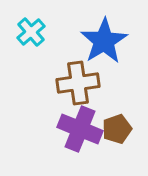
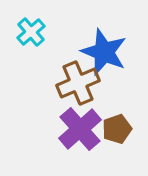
blue star: moved 11 px down; rotated 18 degrees counterclockwise
brown cross: rotated 15 degrees counterclockwise
purple cross: rotated 27 degrees clockwise
